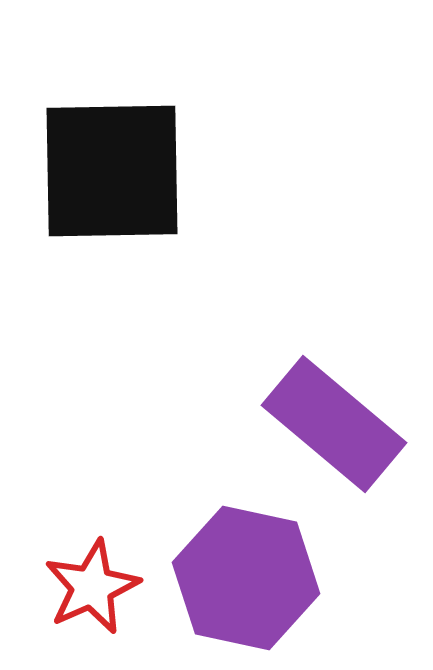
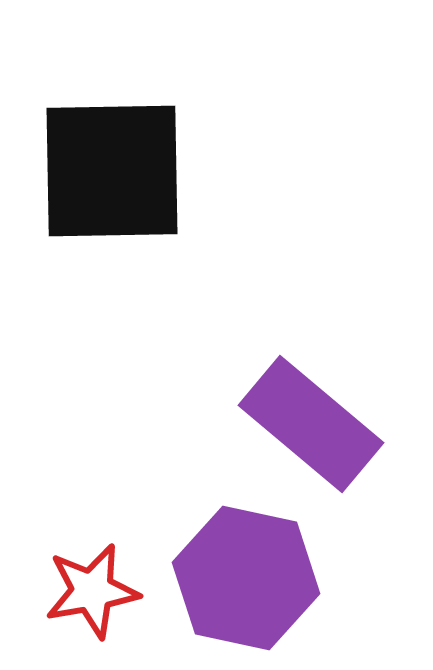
purple rectangle: moved 23 px left
red star: moved 4 px down; rotated 14 degrees clockwise
